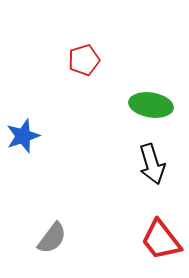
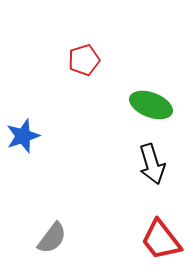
green ellipse: rotated 12 degrees clockwise
